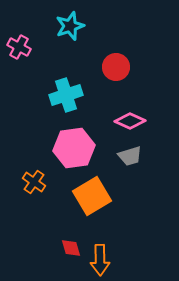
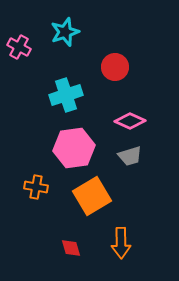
cyan star: moved 5 px left, 6 px down
red circle: moved 1 px left
orange cross: moved 2 px right, 5 px down; rotated 25 degrees counterclockwise
orange arrow: moved 21 px right, 17 px up
